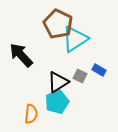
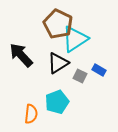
black triangle: moved 19 px up
